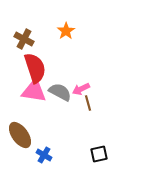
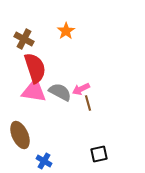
brown ellipse: rotated 12 degrees clockwise
blue cross: moved 6 px down
